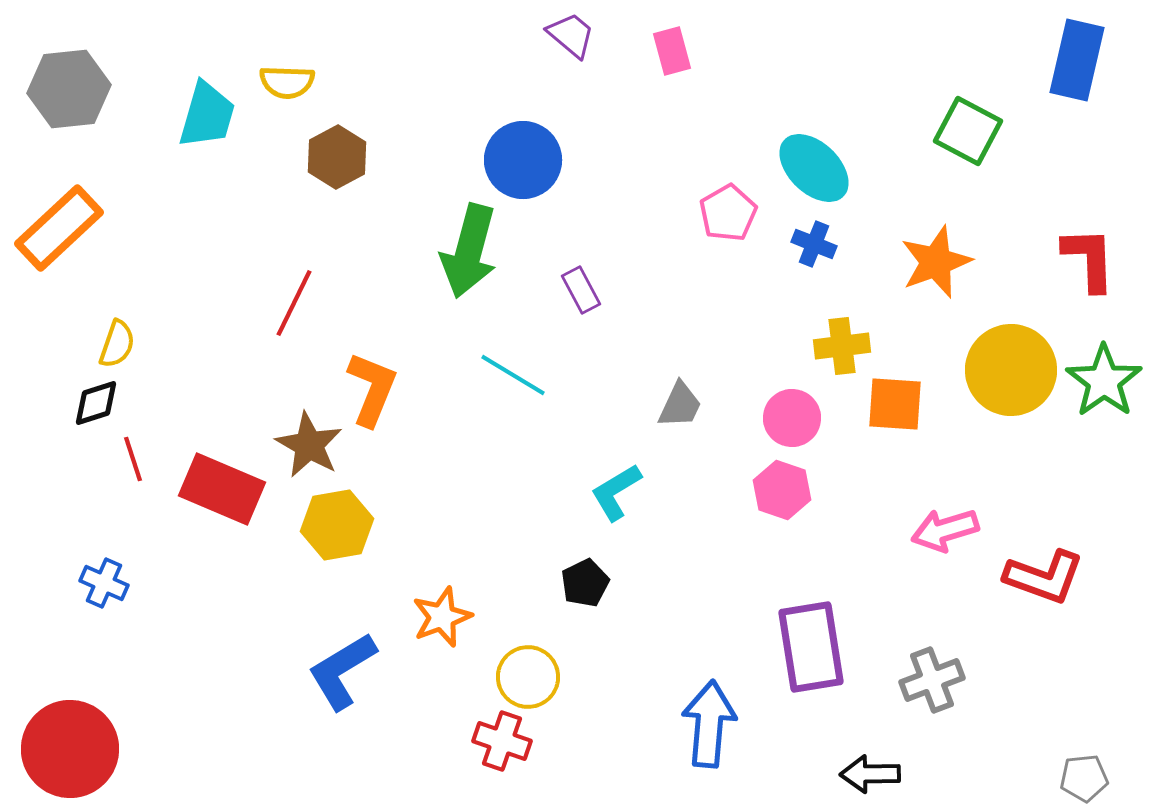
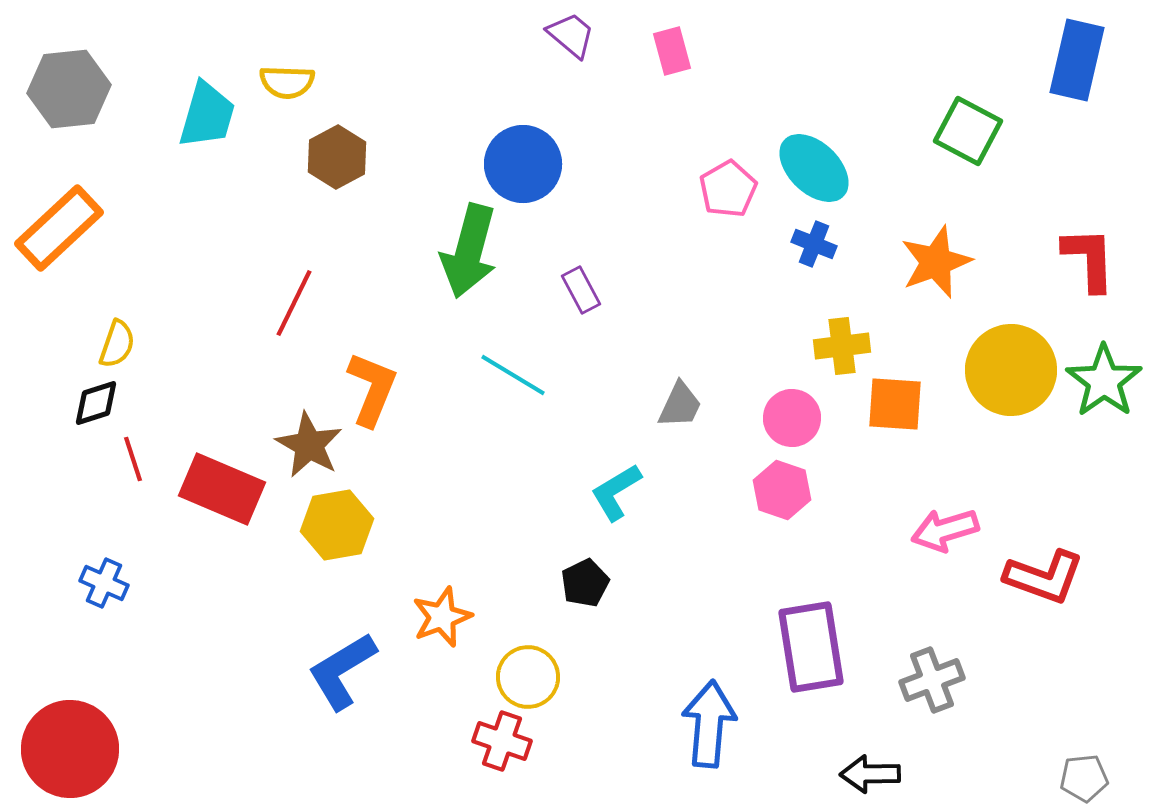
blue circle at (523, 160): moved 4 px down
pink pentagon at (728, 213): moved 24 px up
